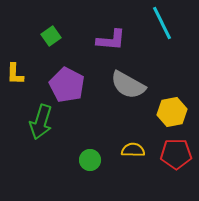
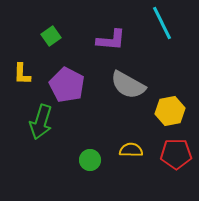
yellow L-shape: moved 7 px right
yellow hexagon: moved 2 px left, 1 px up
yellow semicircle: moved 2 px left
